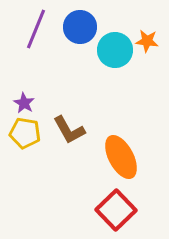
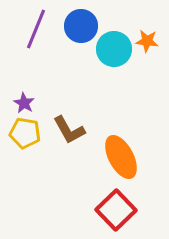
blue circle: moved 1 px right, 1 px up
cyan circle: moved 1 px left, 1 px up
